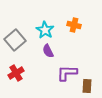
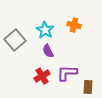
red cross: moved 26 px right, 3 px down
brown rectangle: moved 1 px right, 1 px down
